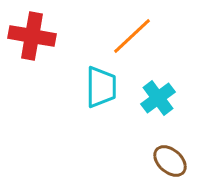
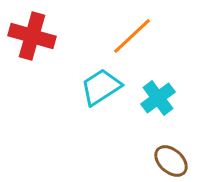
red cross: rotated 6 degrees clockwise
cyan trapezoid: rotated 123 degrees counterclockwise
brown ellipse: moved 1 px right
